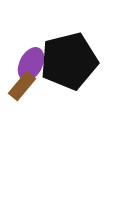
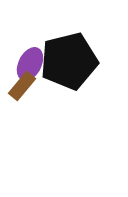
purple ellipse: moved 1 px left
